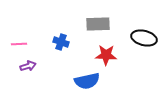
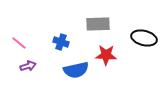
pink line: moved 1 px up; rotated 42 degrees clockwise
blue semicircle: moved 11 px left, 11 px up
